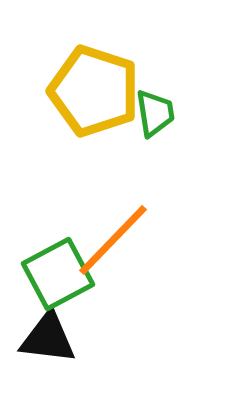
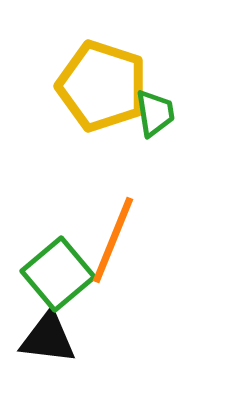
yellow pentagon: moved 8 px right, 5 px up
orange line: rotated 22 degrees counterclockwise
green square: rotated 12 degrees counterclockwise
